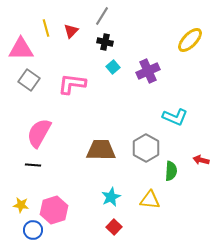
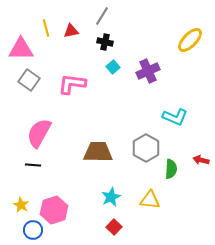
red triangle: rotated 35 degrees clockwise
brown trapezoid: moved 3 px left, 2 px down
green semicircle: moved 2 px up
yellow star: rotated 21 degrees clockwise
